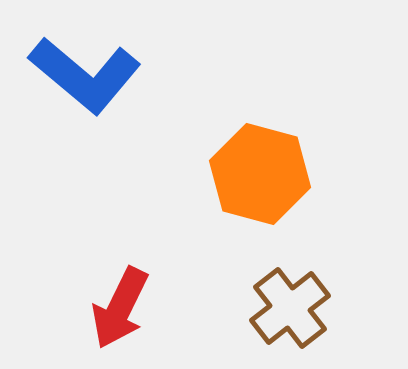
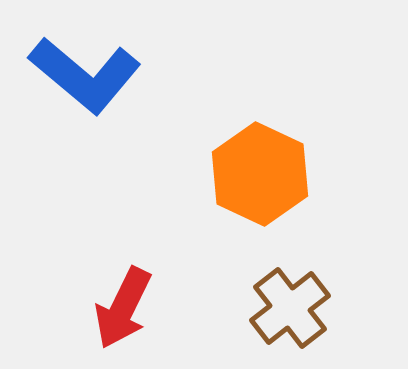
orange hexagon: rotated 10 degrees clockwise
red arrow: moved 3 px right
